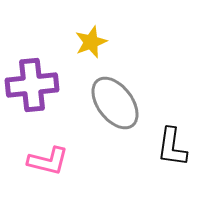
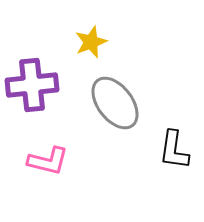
black L-shape: moved 2 px right, 3 px down
